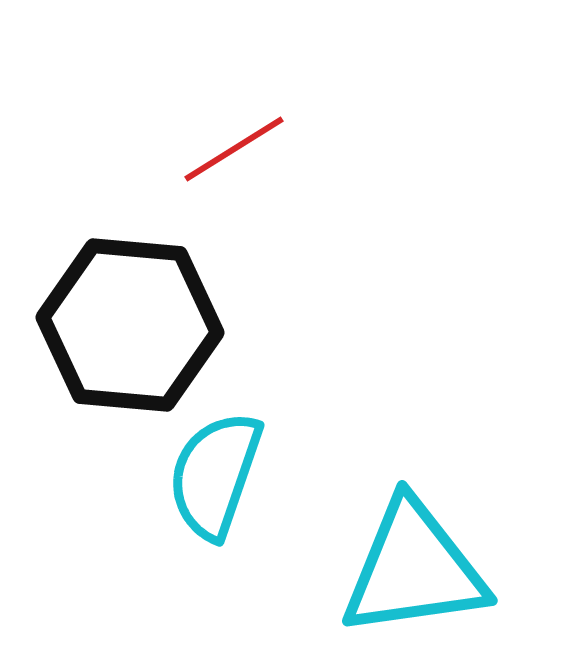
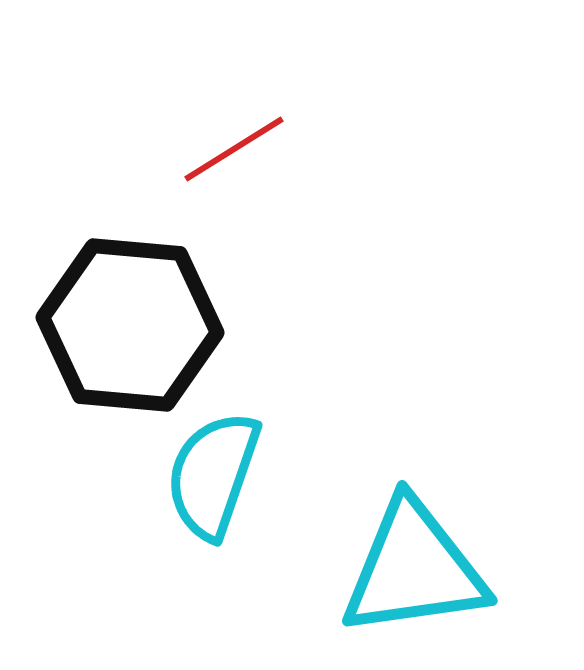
cyan semicircle: moved 2 px left
